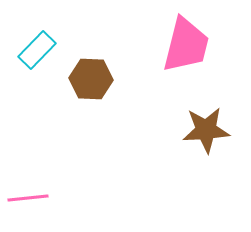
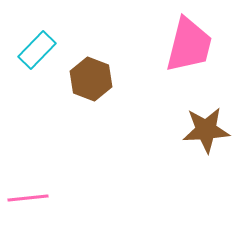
pink trapezoid: moved 3 px right
brown hexagon: rotated 18 degrees clockwise
